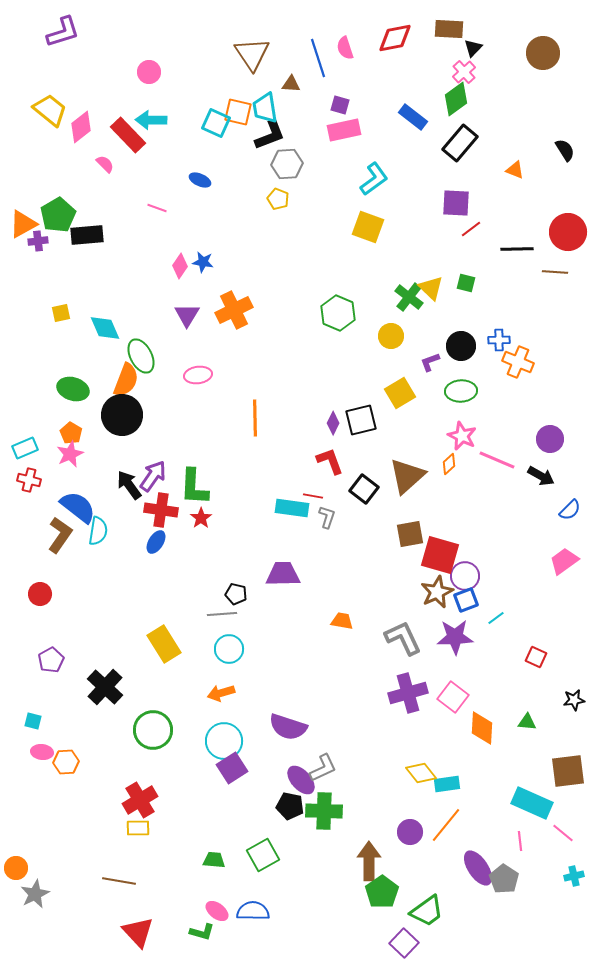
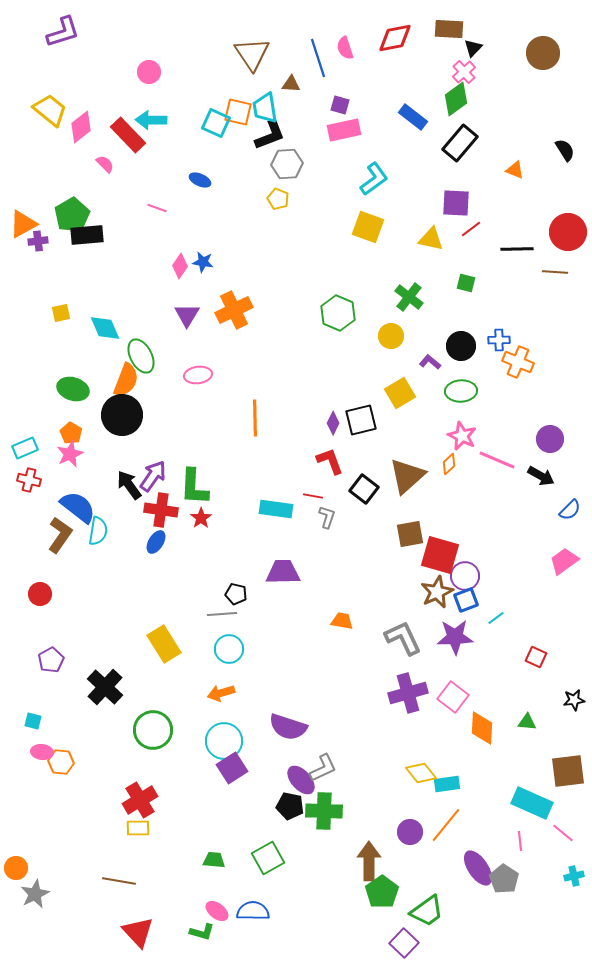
green pentagon at (58, 215): moved 14 px right
yellow triangle at (431, 288): moved 49 px up; rotated 32 degrees counterclockwise
purple L-shape at (430, 362): rotated 60 degrees clockwise
cyan rectangle at (292, 508): moved 16 px left, 1 px down
purple trapezoid at (283, 574): moved 2 px up
orange hexagon at (66, 762): moved 5 px left; rotated 10 degrees clockwise
green square at (263, 855): moved 5 px right, 3 px down
